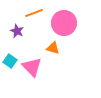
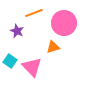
orange triangle: moved 1 px up; rotated 32 degrees counterclockwise
